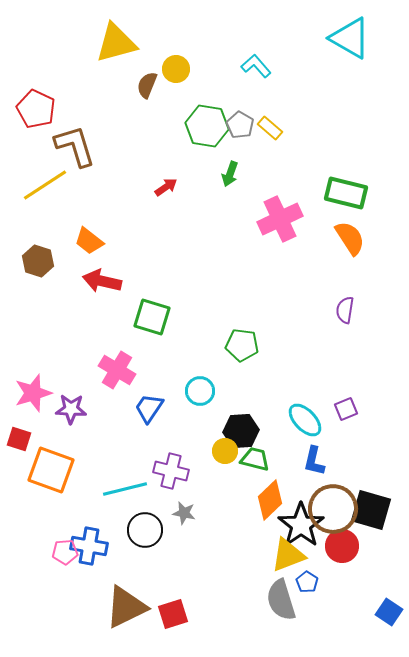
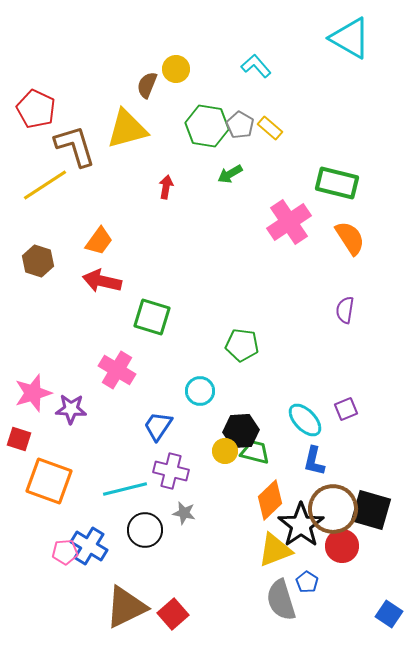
yellow triangle at (116, 43): moved 11 px right, 86 px down
green arrow at (230, 174): rotated 40 degrees clockwise
red arrow at (166, 187): rotated 45 degrees counterclockwise
green rectangle at (346, 193): moved 9 px left, 10 px up
pink cross at (280, 219): moved 9 px right, 3 px down; rotated 9 degrees counterclockwise
orange trapezoid at (89, 241): moved 10 px right; rotated 92 degrees counterclockwise
blue trapezoid at (149, 408): moved 9 px right, 18 px down
green trapezoid at (255, 459): moved 7 px up
orange square at (51, 470): moved 2 px left, 11 px down
blue cross at (89, 546): rotated 21 degrees clockwise
yellow triangle at (288, 555): moved 13 px left, 5 px up
blue square at (389, 612): moved 2 px down
red square at (173, 614): rotated 24 degrees counterclockwise
